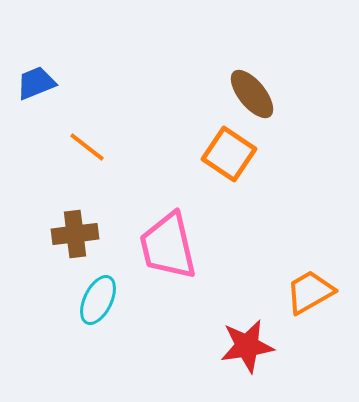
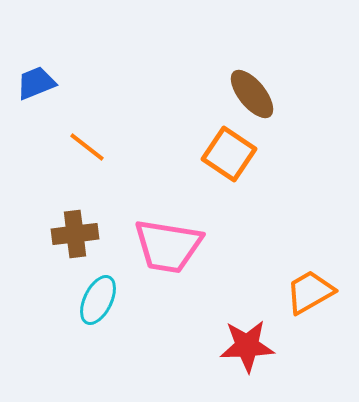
pink trapezoid: rotated 68 degrees counterclockwise
red star: rotated 6 degrees clockwise
